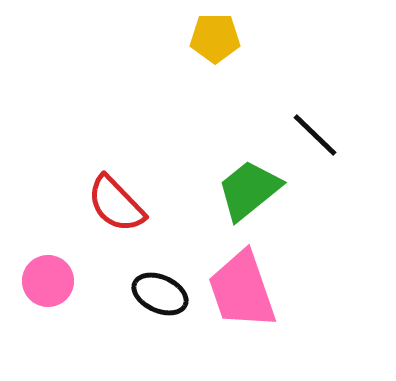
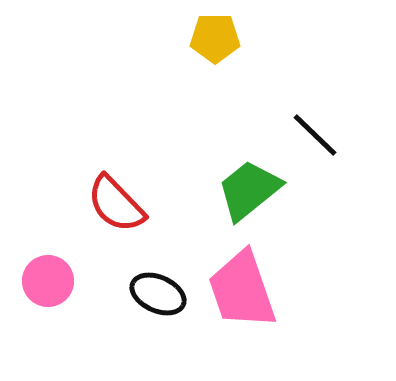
black ellipse: moved 2 px left
